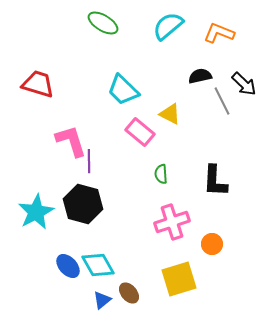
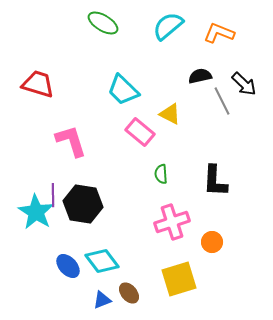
purple line: moved 36 px left, 34 px down
black hexagon: rotated 6 degrees counterclockwise
cyan star: rotated 12 degrees counterclockwise
orange circle: moved 2 px up
cyan diamond: moved 4 px right, 4 px up; rotated 8 degrees counterclockwise
blue triangle: rotated 18 degrees clockwise
